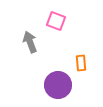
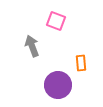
gray arrow: moved 2 px right, 4 px down
